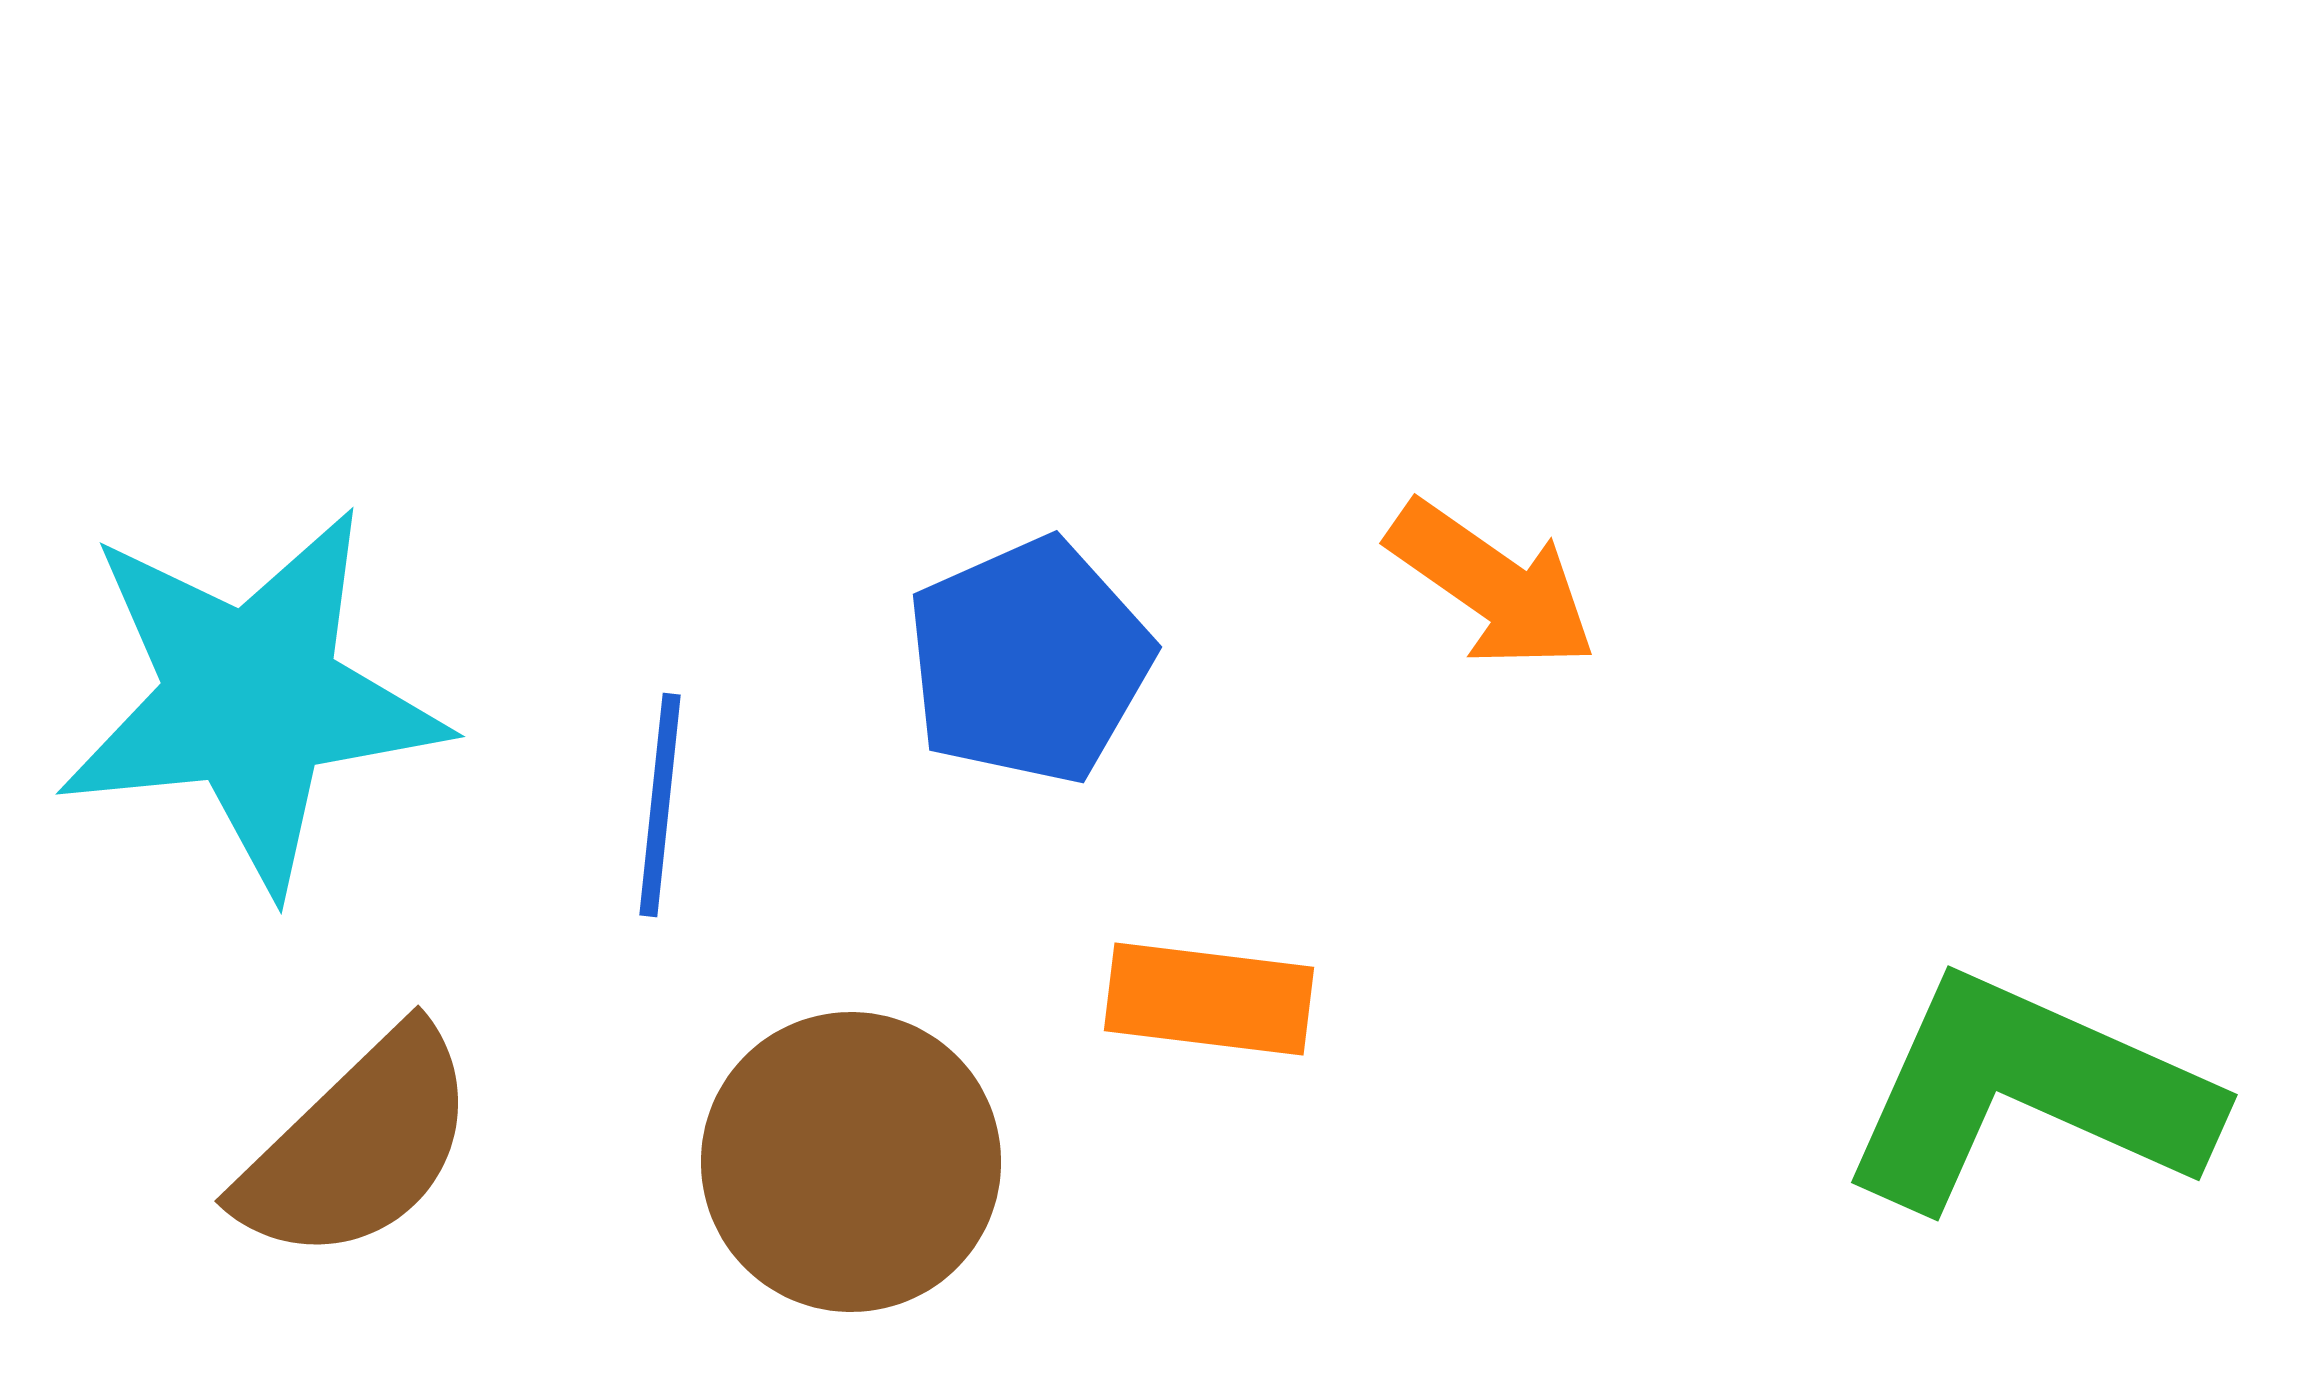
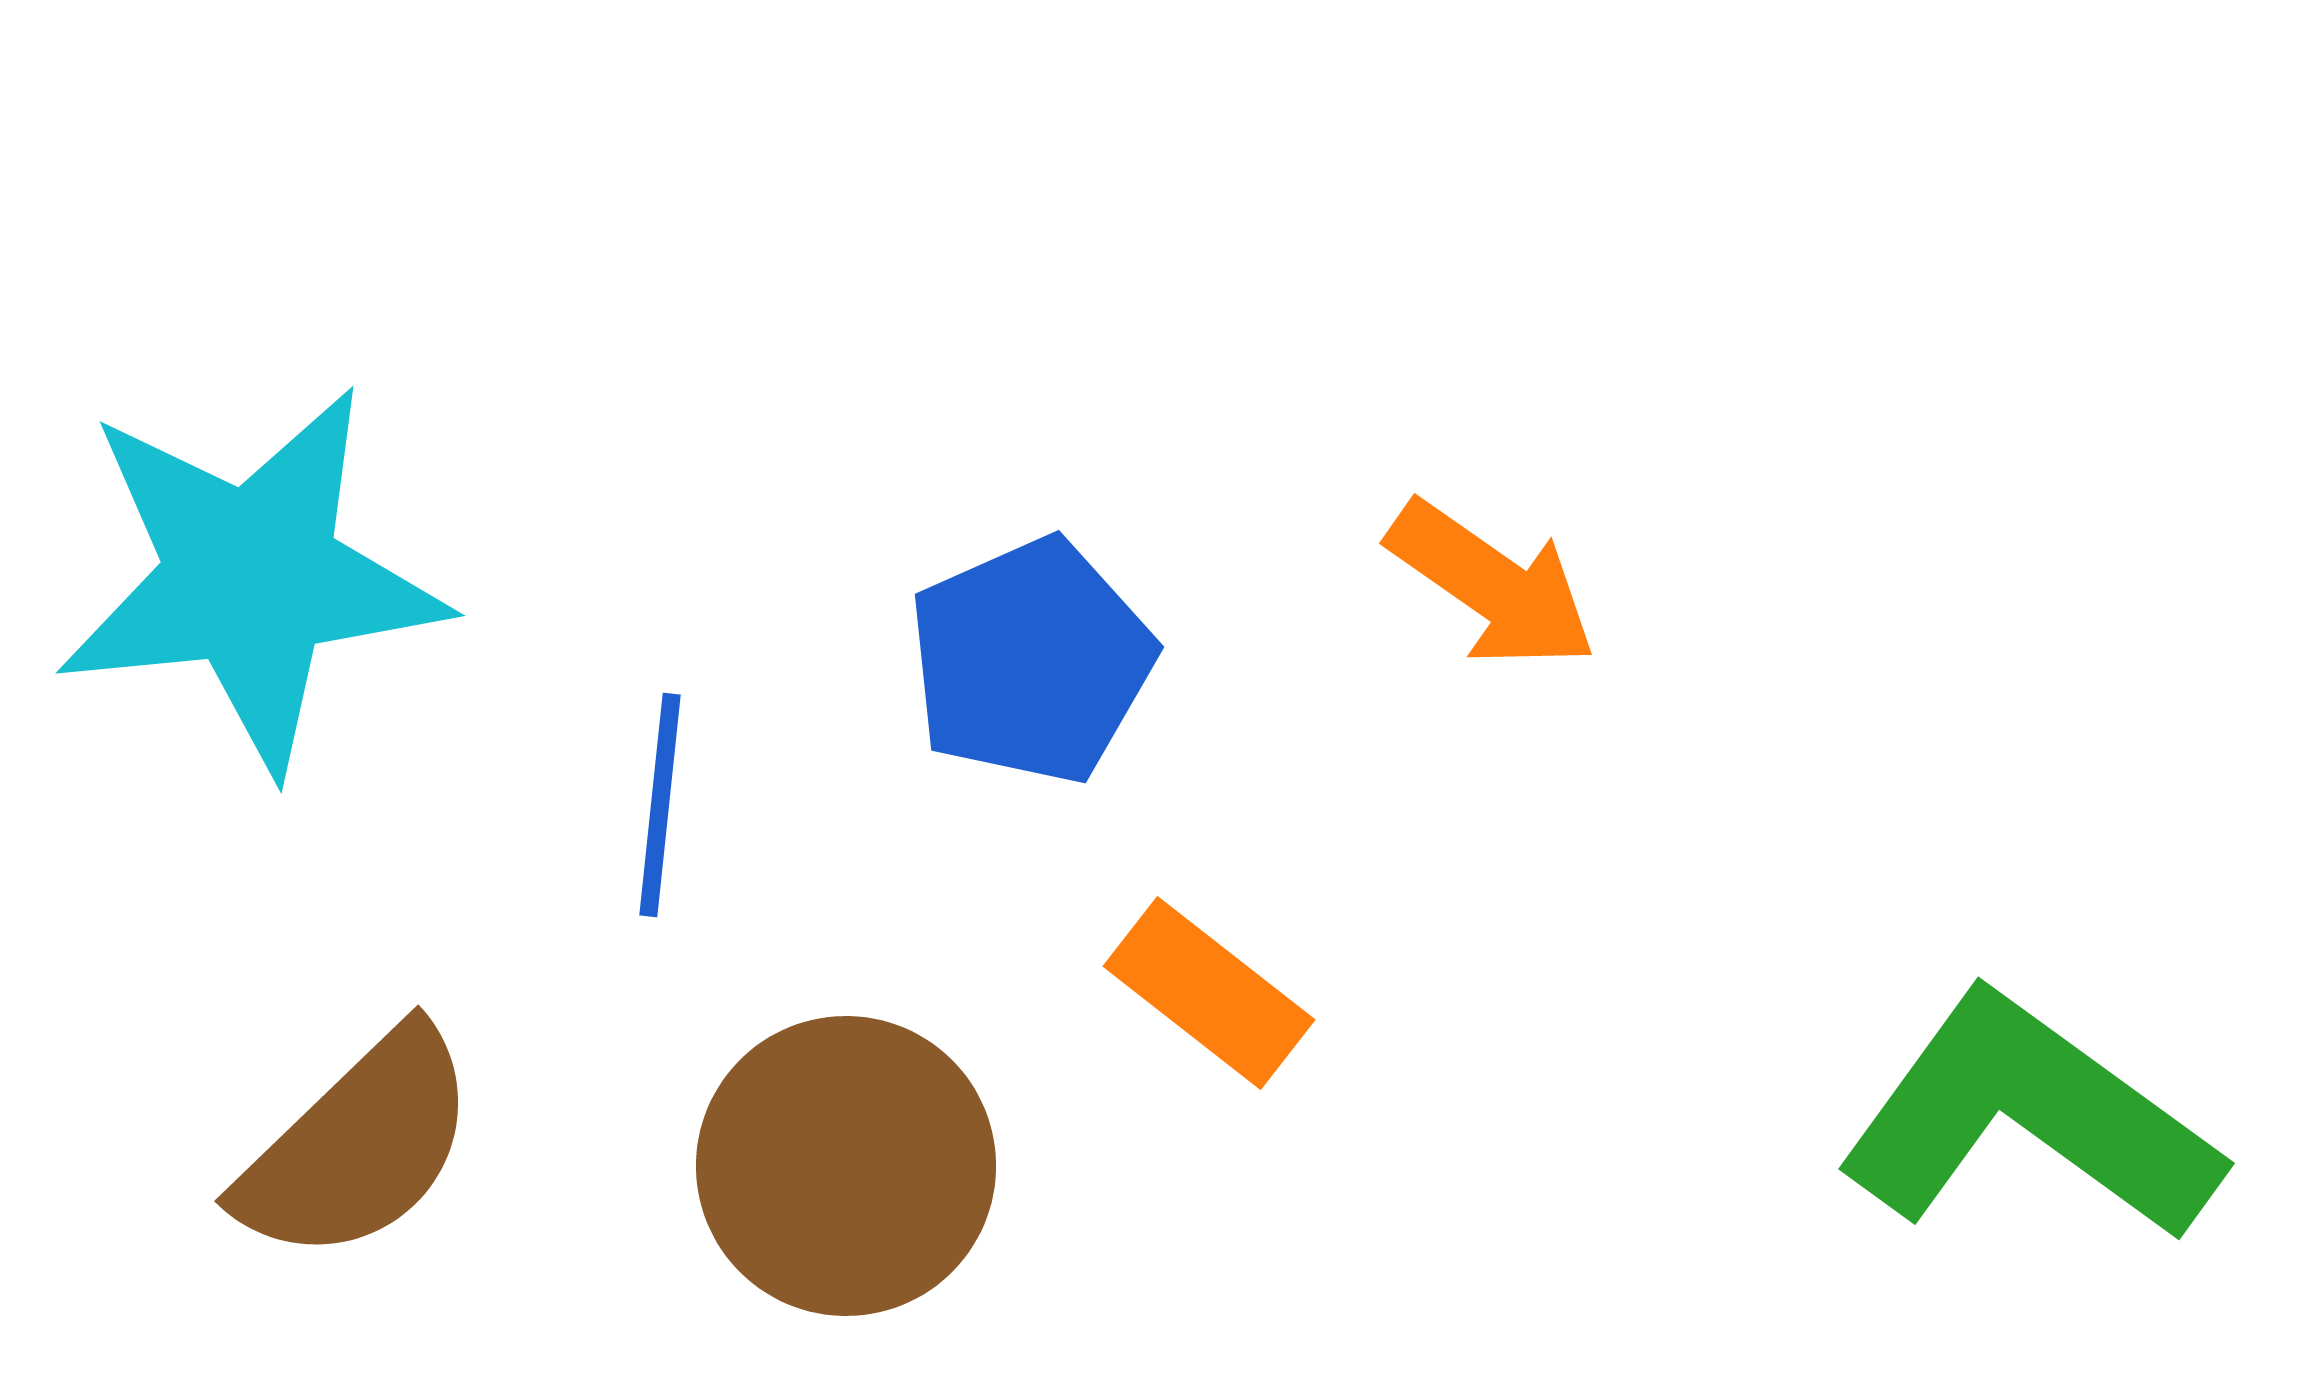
blue pentagon: moved 2 px right
cyan star: moved 121 px up
orange rectangle: moved 6 px up; rotated 31 degrees clockwise
green L-shape: moved 2 px right, 25 px down; rotated 12 degrees clockwise
brown circle: moved 5 px left, 4 px down
